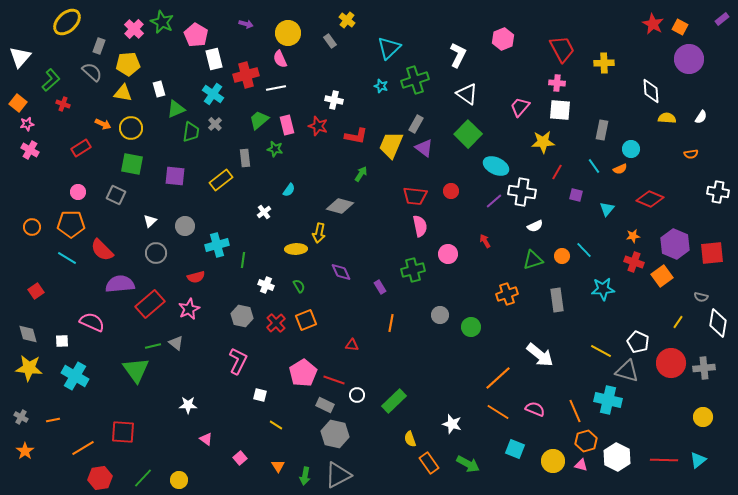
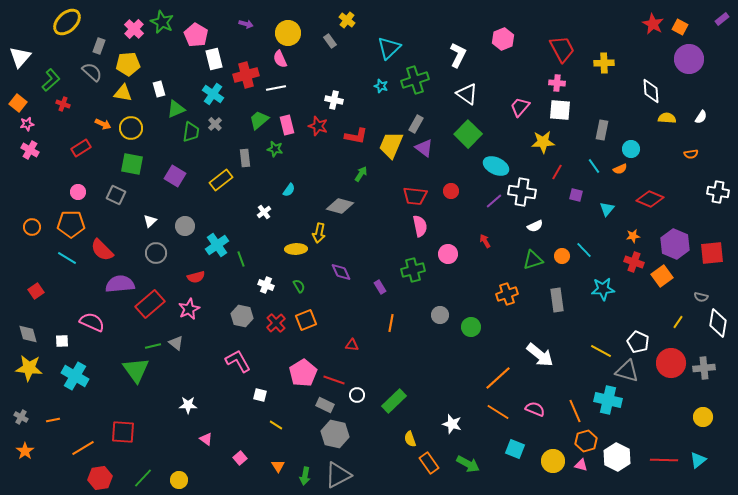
purple square at (175, 176): rotated 25 degrees clockwise
cyan cross at (217, 245): rotated 20 degrees counterclockwise
green line at (243, 260): moved 2 px left, 1 px up; rotated 28 degrees counterclockwise
pink L-shape at (238, 361): rotated 56 degrees counterclockwise
